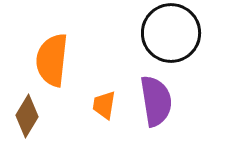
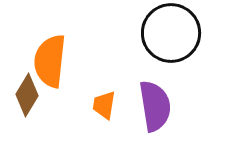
orange semicircle: moved 2 px left, 1 px down
purple semicircle: moved 1 px left, 5 px down
brown diamond: moved 21 px up
